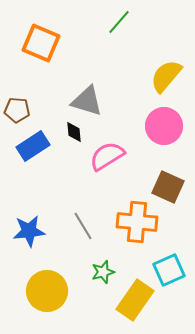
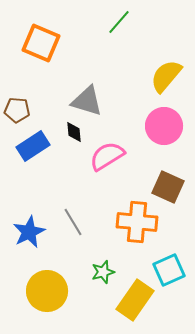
gray line: moved 10 px left, 4 px up
blue star: moved 1 px down; rotated 20 degrees counterclockwise
